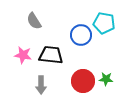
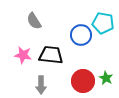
cyan pentagon: moved 1 px left
green star: moved 1 px up; rotated 24 degrees clockwise
